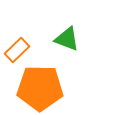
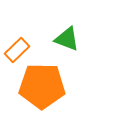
orange pentagon: moved 2 px right, 2 px up
